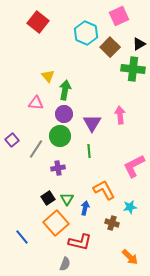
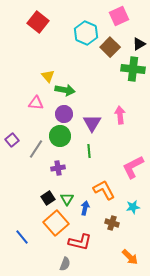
green arrow: rotated 90 degrees clockwise
pink L-shape: moved 1 px left, 1 px down
cyan star: moved 3 px right
